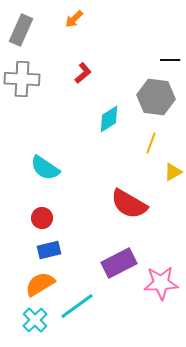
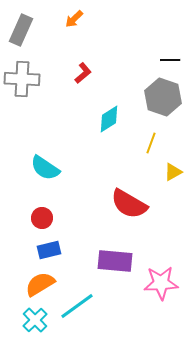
gray hexagon: moved 7 px right; rotated 12 degrees clockwise
purple rectangle: moved 4 px left, 2 px up; rotated 32 degrees clockwise
